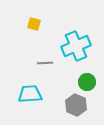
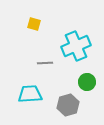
gray hexagon: moved 8 px left; rotated 20 degrees clockwise
